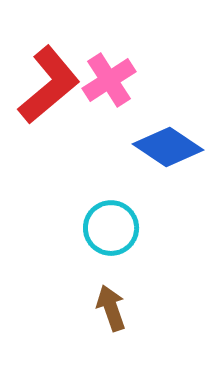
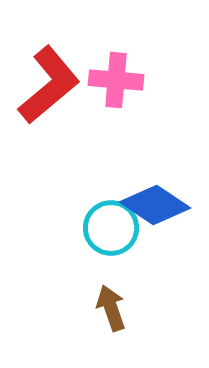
pink cross: moved 7 px right; rotated 38 degrees clockwise
blue diamond: moved 13 px left, 58 px down
